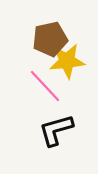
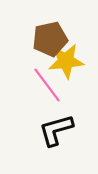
yellow star: moved 1 px left
pink line: moved 2 px right, 1 px up; rotated 6 degrees clockwise
